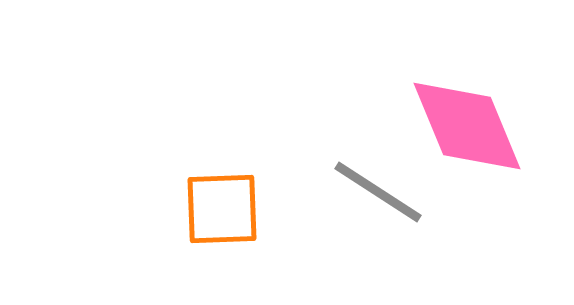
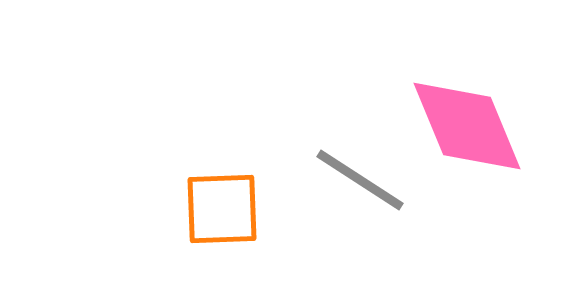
gray line: moved 18 px left, 12 px up
